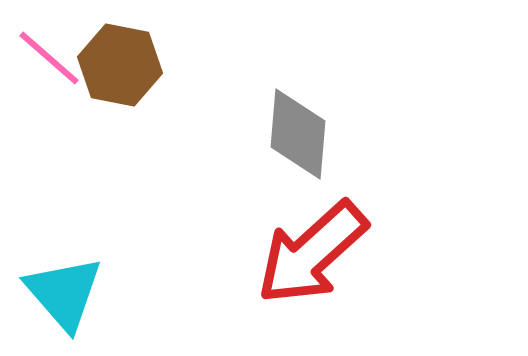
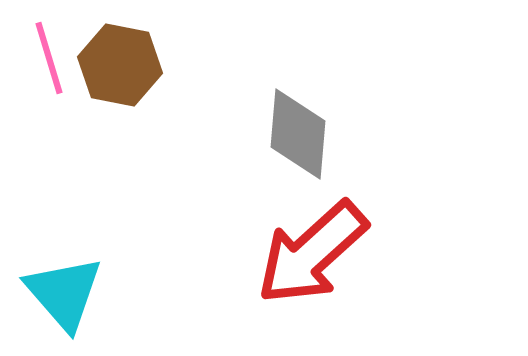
pink line: rotated 32 degrees clockwise
